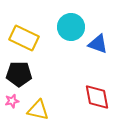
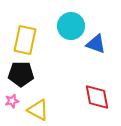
cyan circle: moved 1 px up
yellow rectangle: moved 1 px right, 2 px down; rotated 76 degrees clockwise
blue triangle: moved 2 px left
black pentagon: moved 2 px right
yellow triangle: rotated 15 degrees clockwise
